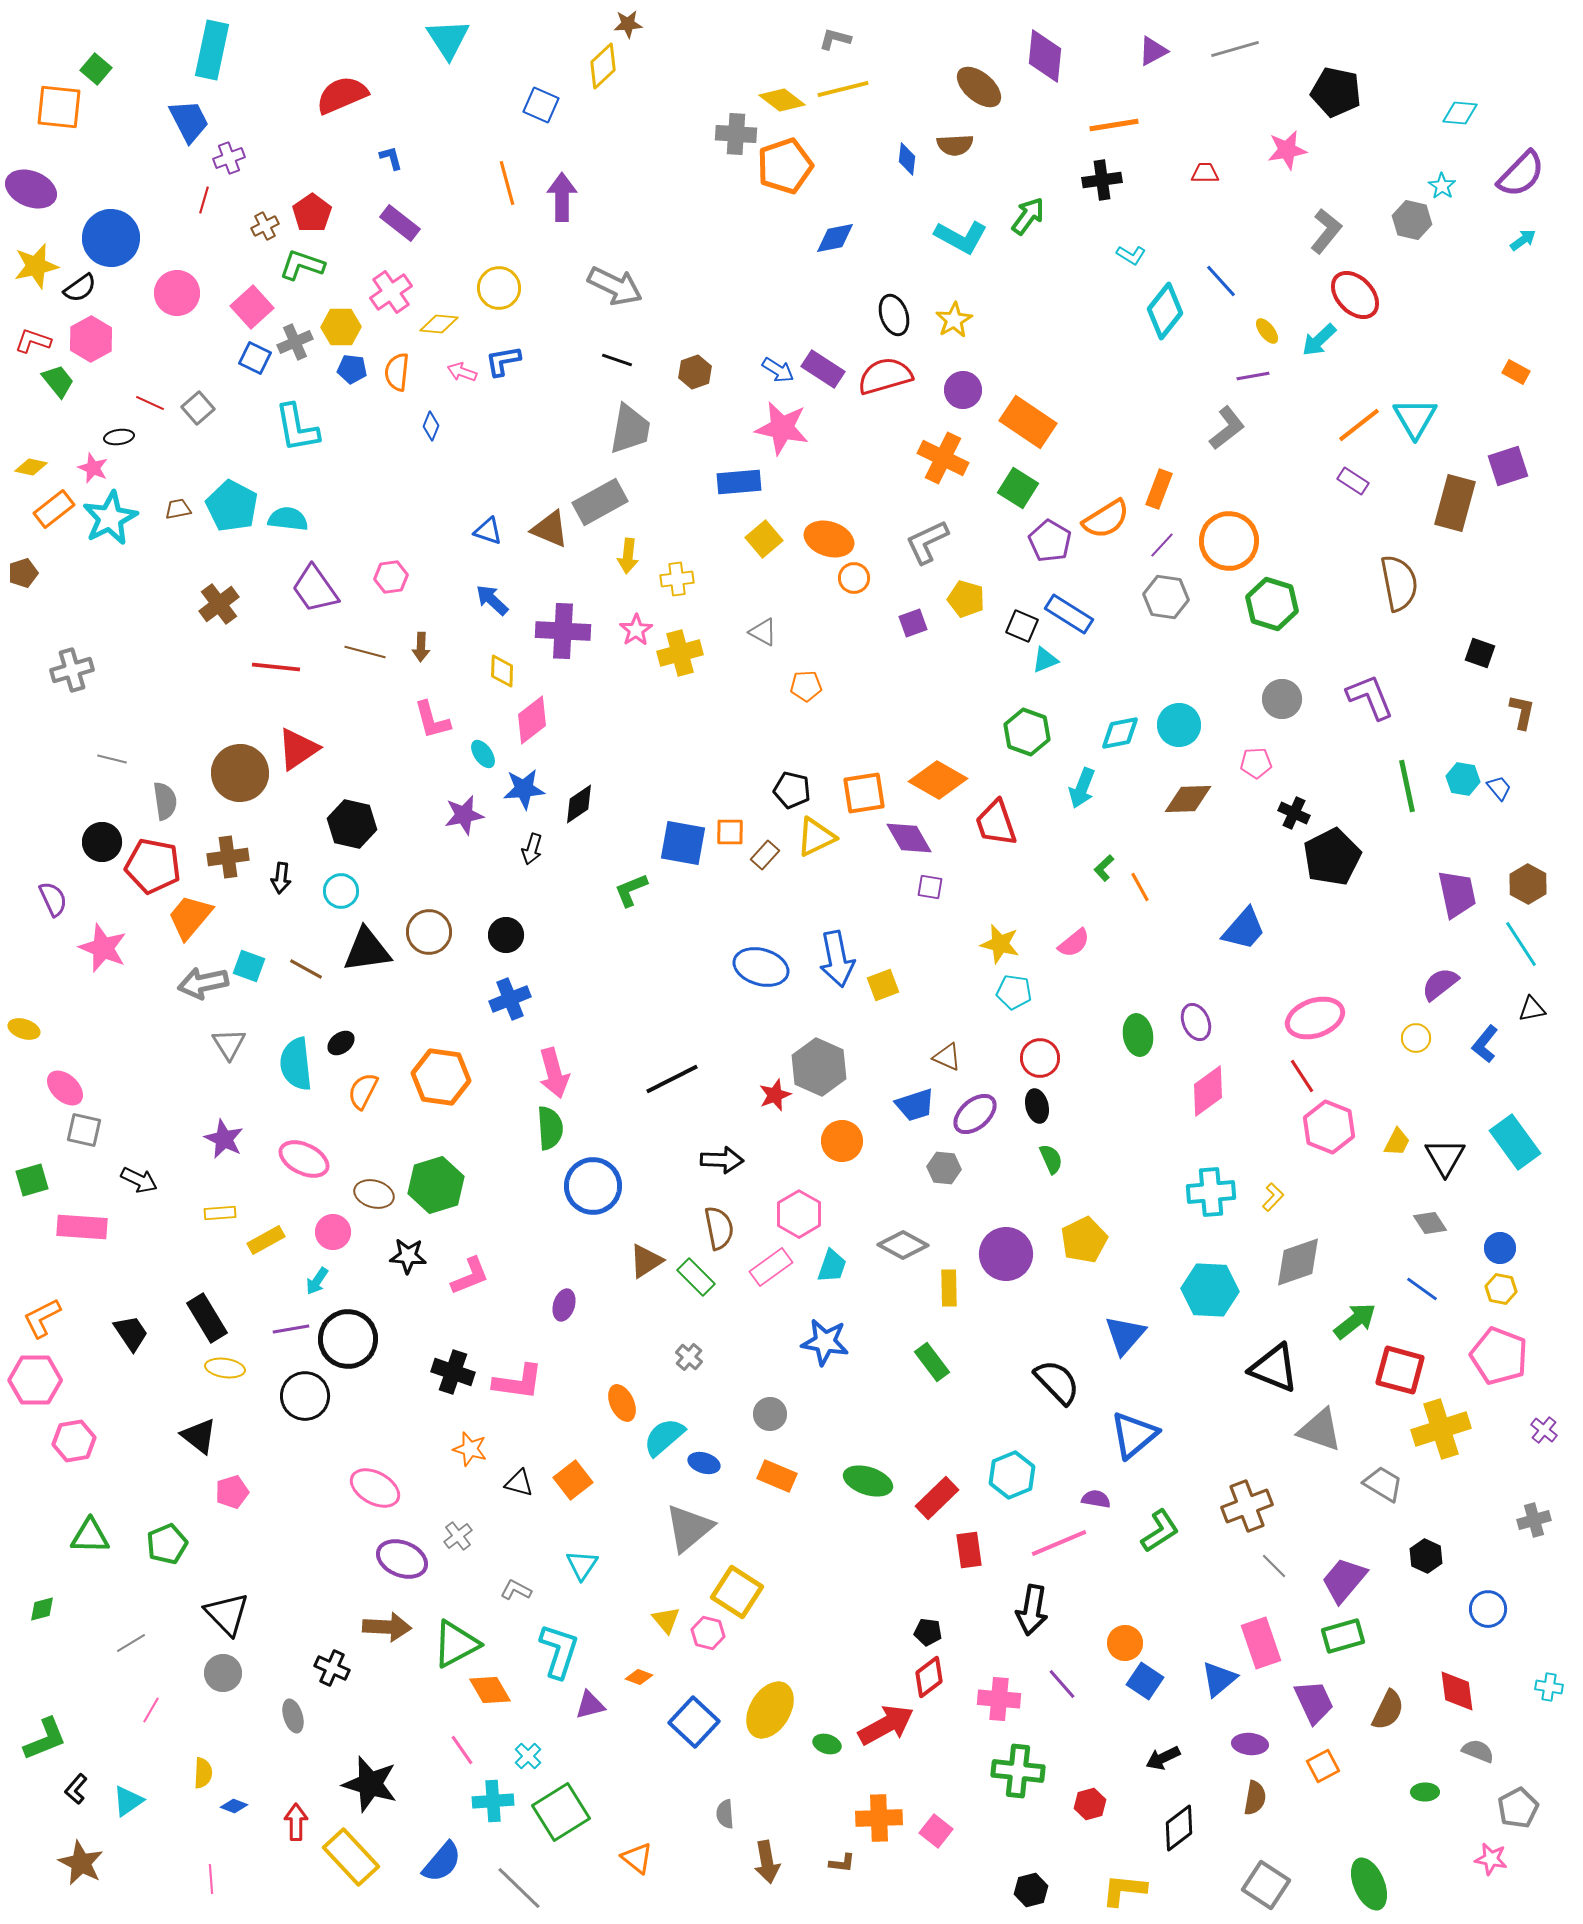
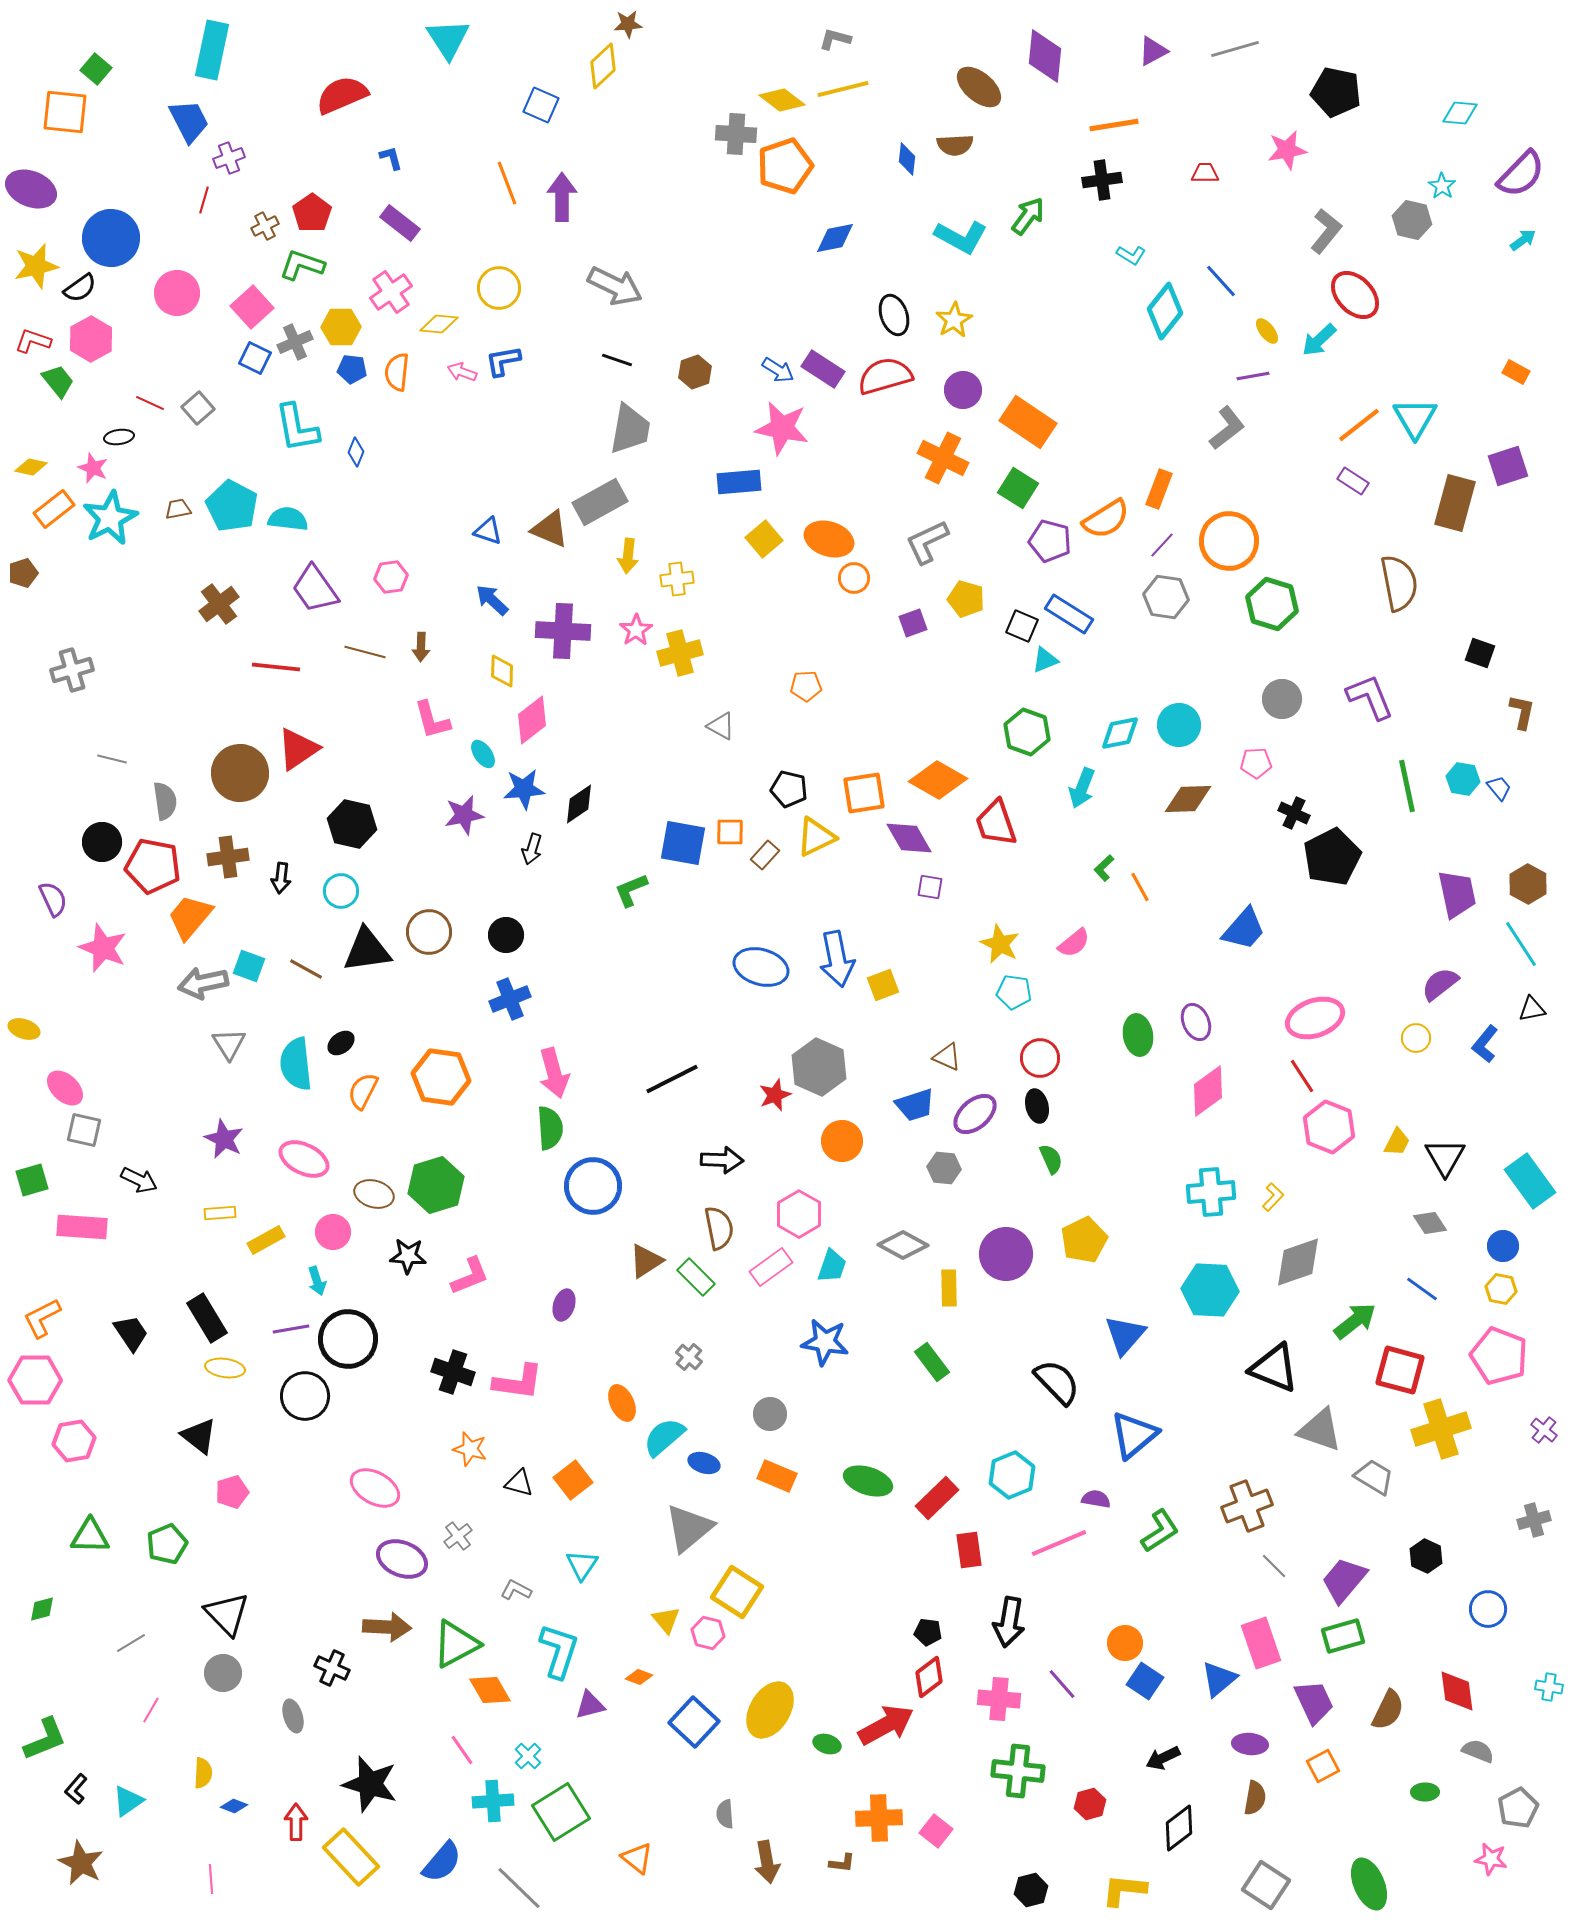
orange square at (59, 107): moved 6 px right, 5 px down
orange line at (507, 183): rotated 6 degrees counterclockwise
blue diamond at (431, 426): moved 75 px left, 26 px down
purple pentagon at (1050, 541): rotated 15 degrees counterclockwise
gray triangle at (763, 632): moved 42 px left, 94 px down
black pentagon at (792, 790): moved 3 px left, 1 px up
yellow star at (1000, 944): rotated 12 degrees clockwise
cyan rectangle at (1515, 1142): moved 15 px right, 39 px down
blue circle at (1500, 1248): moved 3 px right, 2 px up
cyan arrow at (317, 1281): rotated 52 degrees counterclockwise
gray trapezoid at (1383, 1484): moved 9 px left, 7 px up
black arrow at (1032, 1610): moved 23 px left, 12 px down
